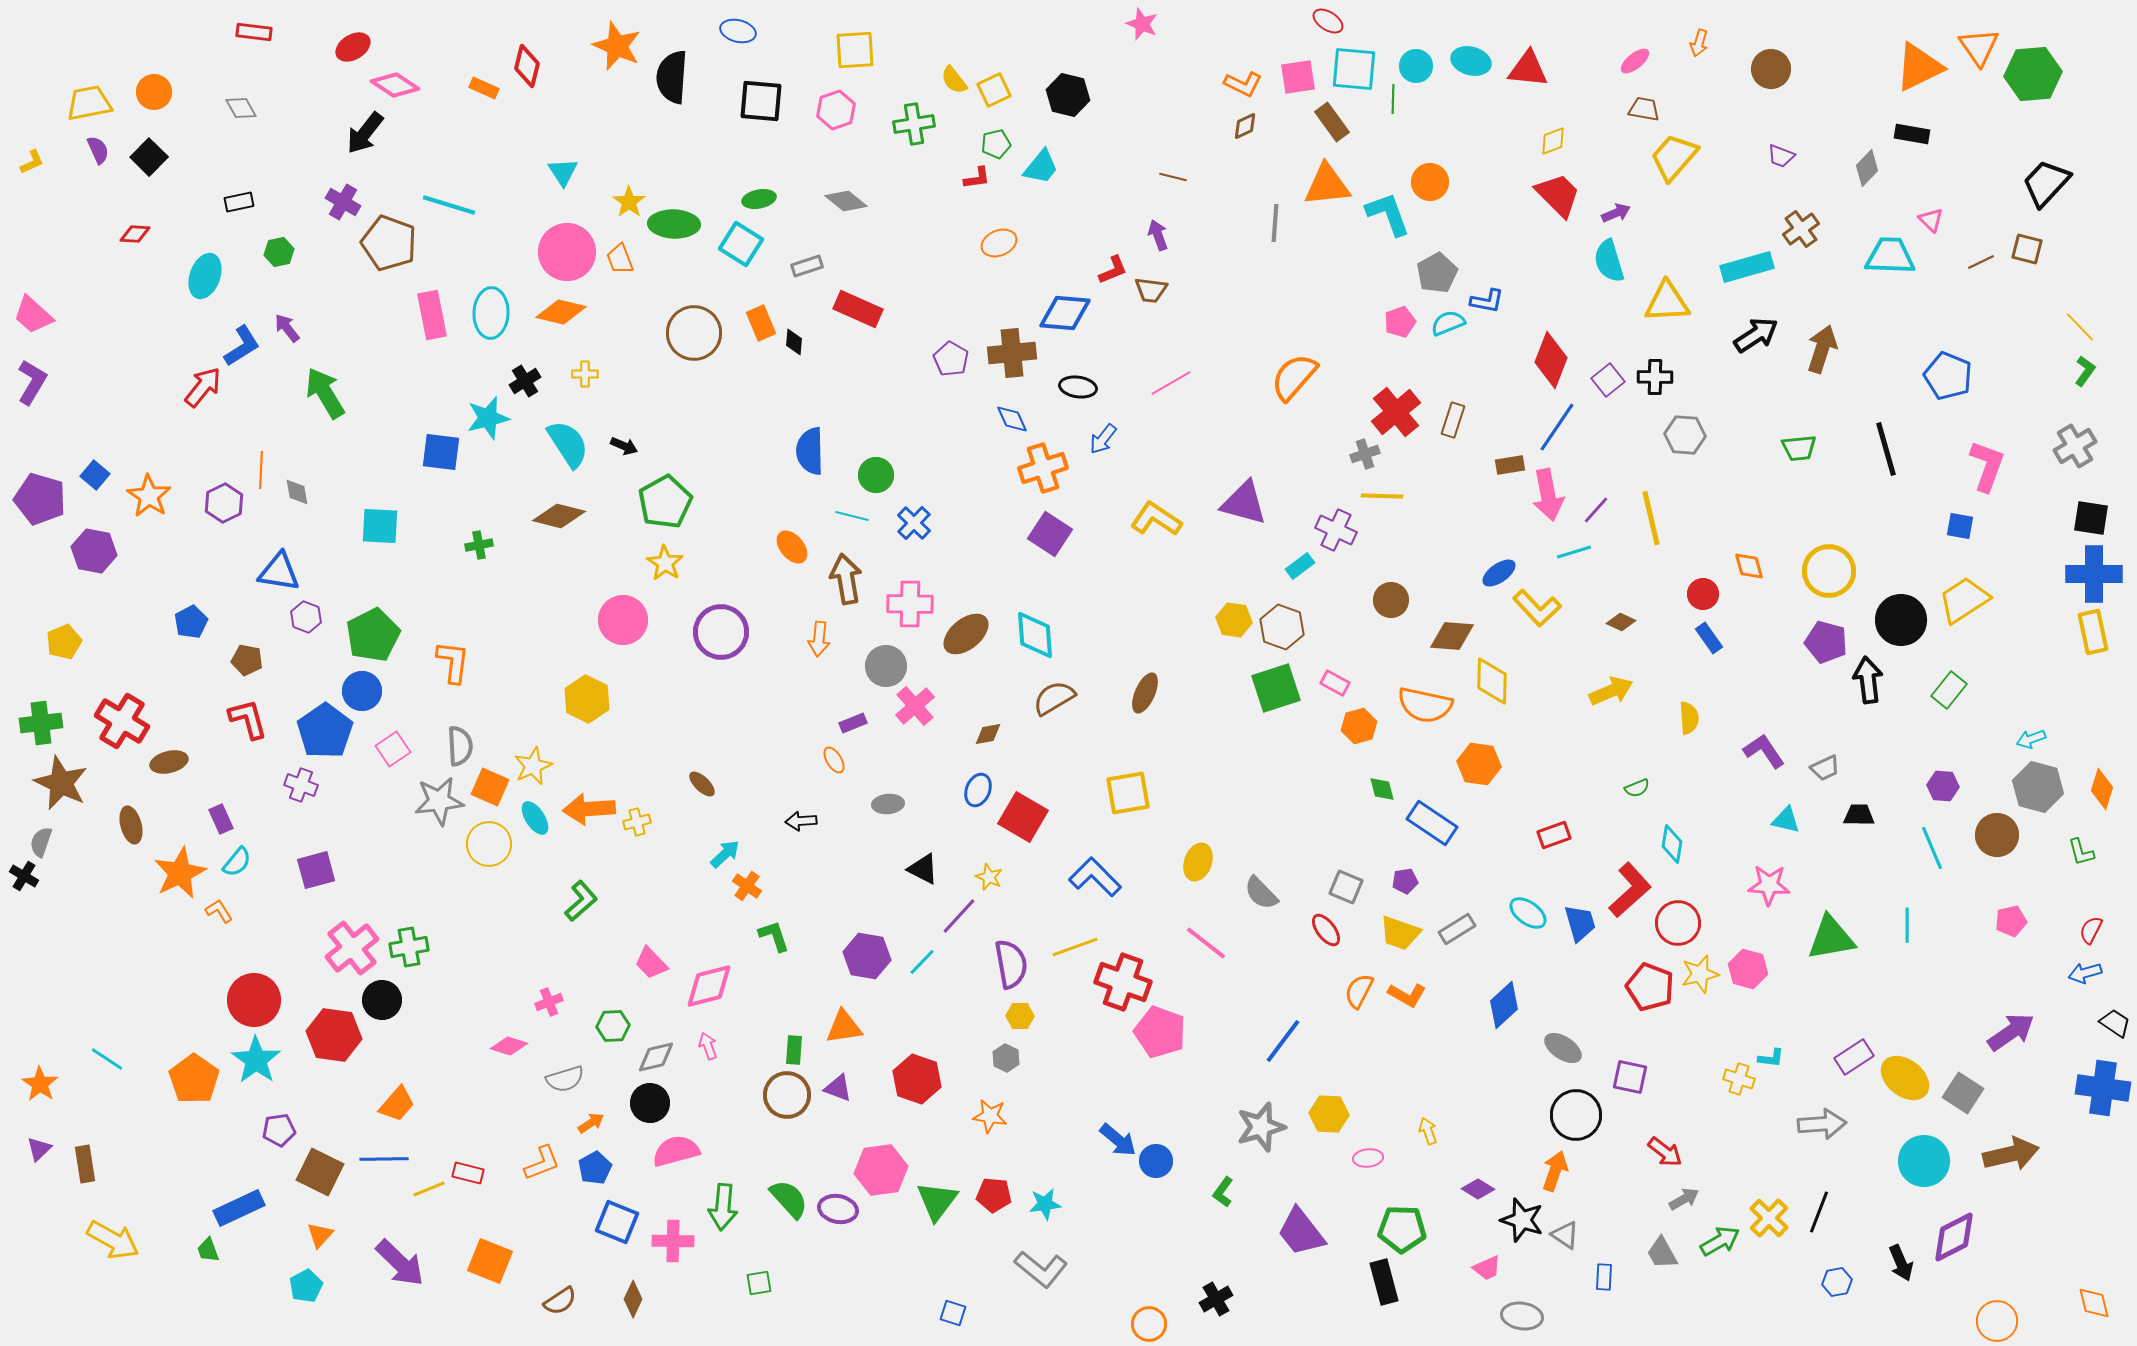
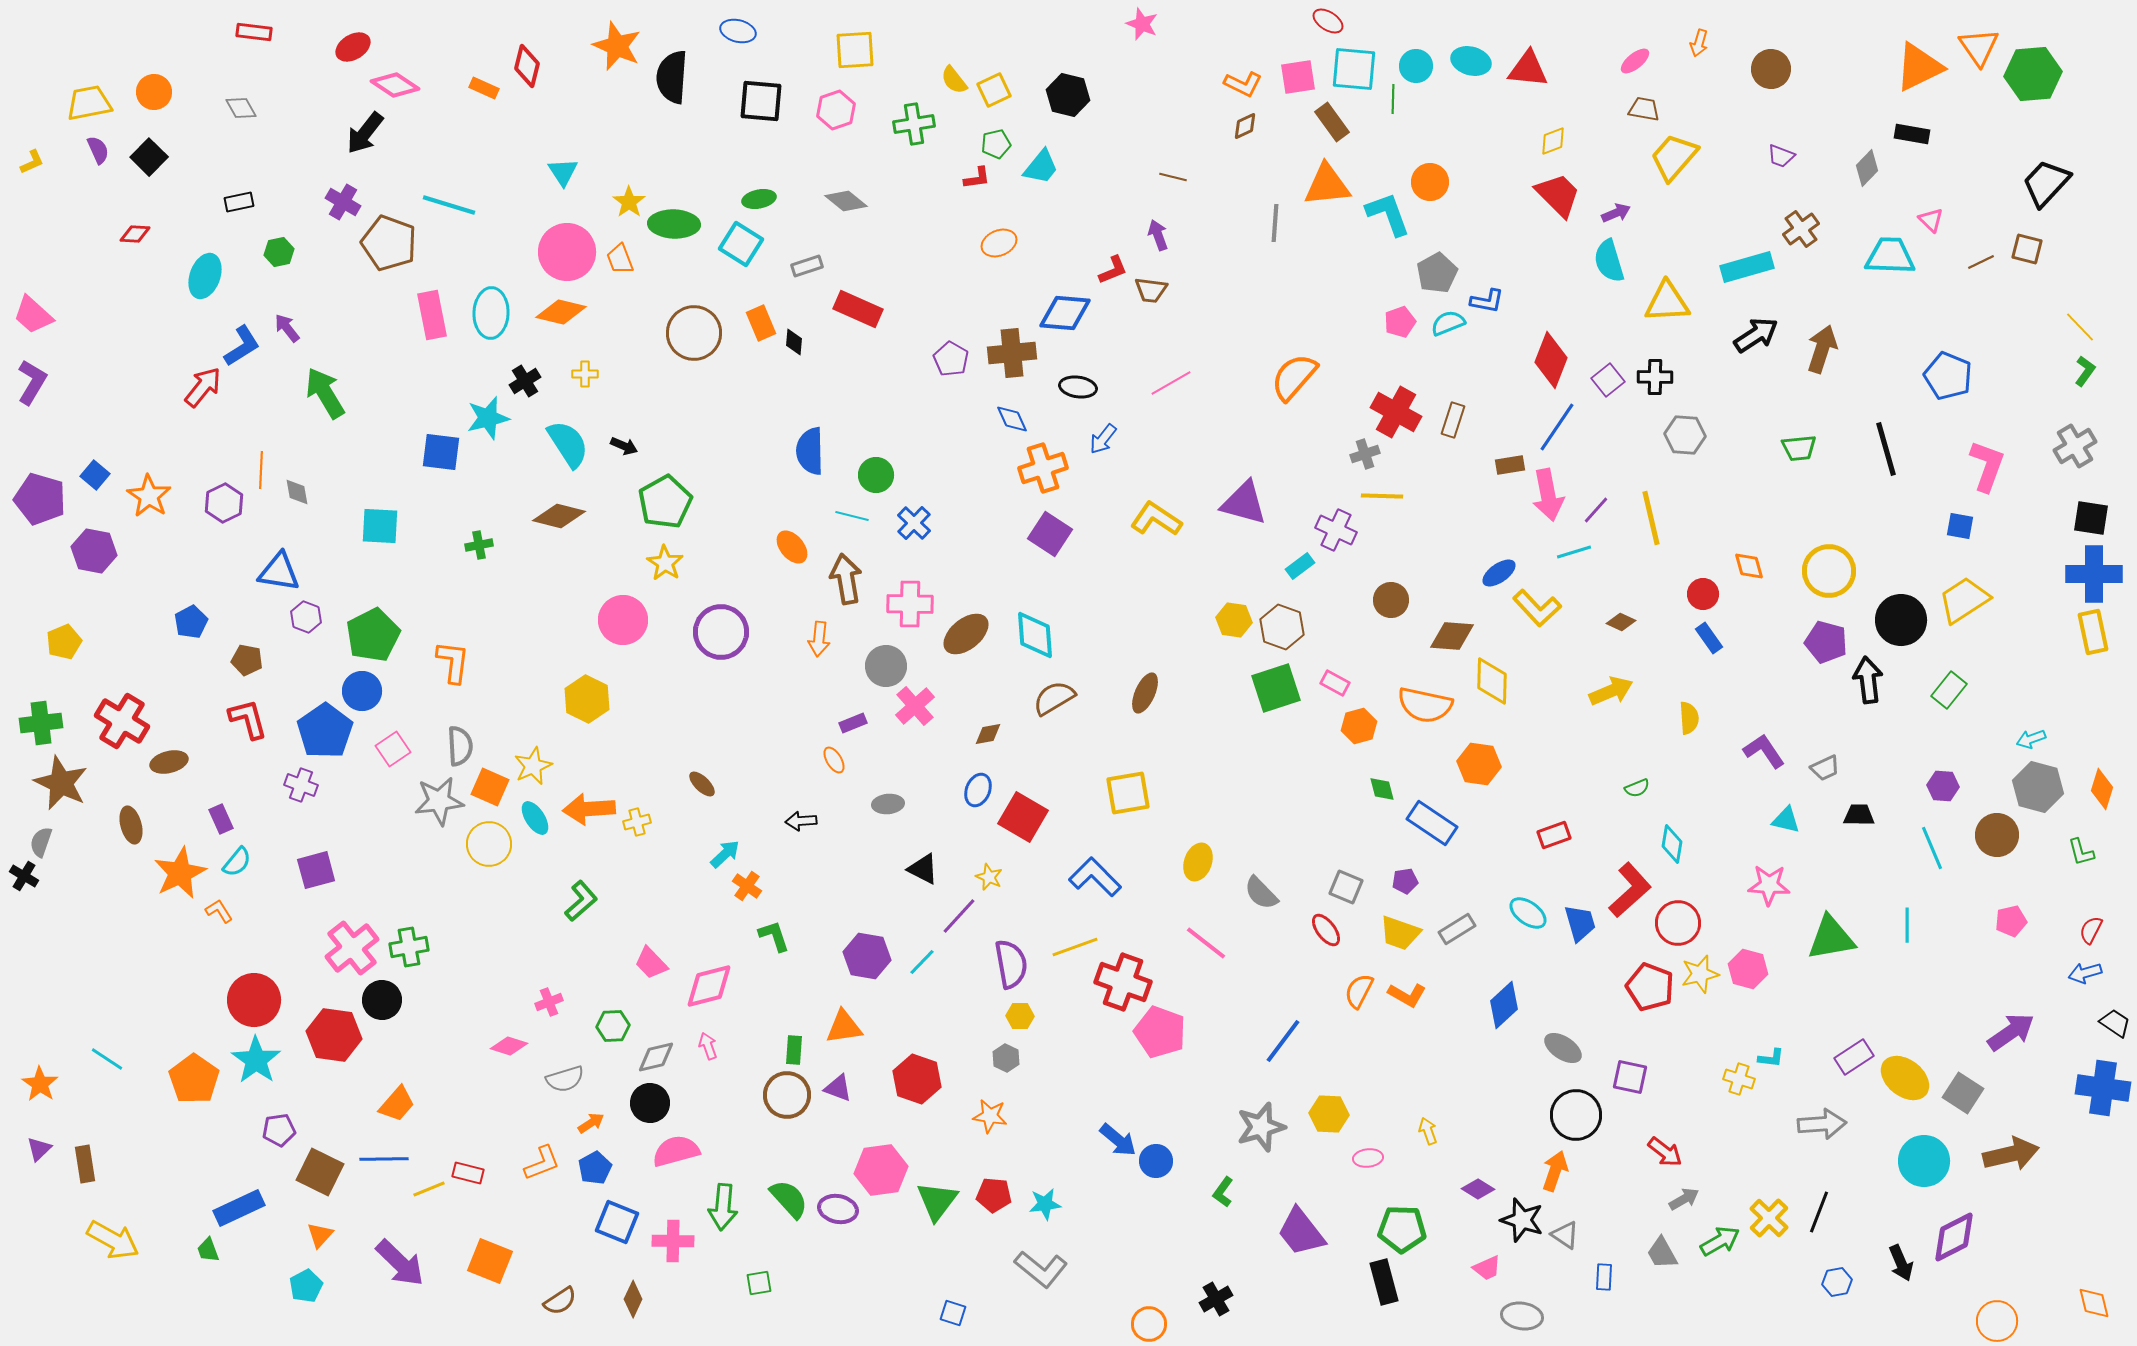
red cross at (1396, 412): rotated 21 degrees counterclockwise
